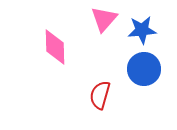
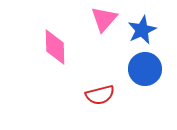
blue star: rotated 20 degrees counterclockwise
blue circle: moved 1 px right
red semicircle: rotated 120 degrees counterclockwise
